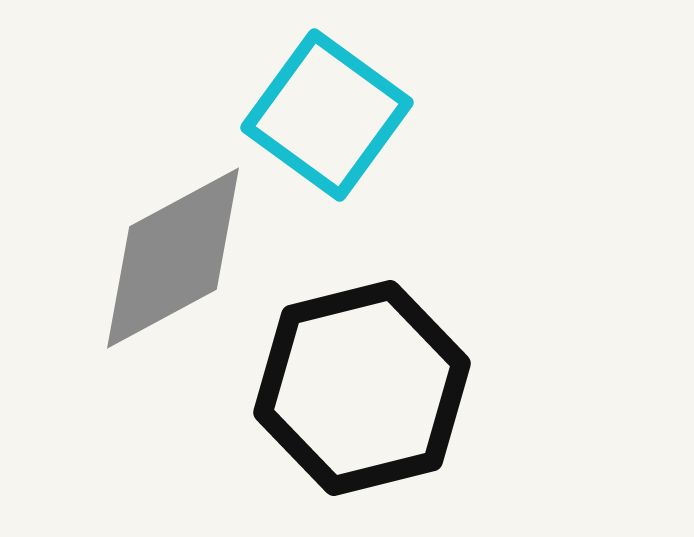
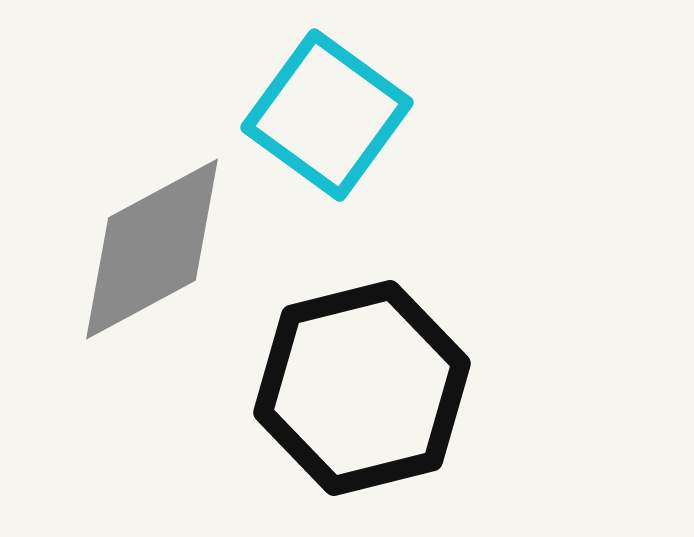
gray diamond: moved 21 px left, 9 px up
